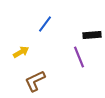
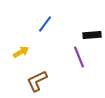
brown L-shape: moved 2 px right
